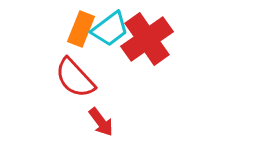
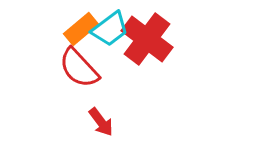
orange rectangle: rotated 28 degrees clockwise
red cross: rotated 18 degrees counterclockwise
red semicircle: moved 4 px right, 10 px up
